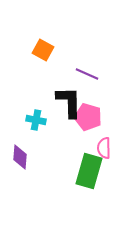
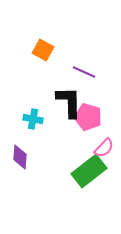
purple line: moved 3 px left, 2 px up
cyan cross: moved 3 px left, 1 px up
pink semicircle: rotated 135 degrees counterclockwise
green rectangle: rotated 36 degrees clockwise
